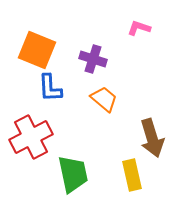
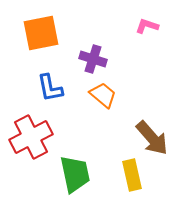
pink L-shape: moved 8 px right, 2 px up
orange square: moved 4 px right, 17 px up; rotated 33 degrees counterclockwise
blue L-shape: rotated 8 degrees counterclockwise
orange trapezoid: moved 1 px left, 4 px up
brown arrow: rotated 24 degrees counterclockwise
green trapezoid: moved 2 px right
